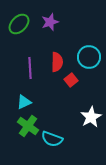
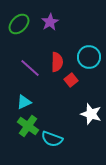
purple star: rotated 12 degrees counterclockwise
purple line: rotated 45 degrees counterclockwise
white star: moved 3 px up; rotated 25 degrees counterclockwise
